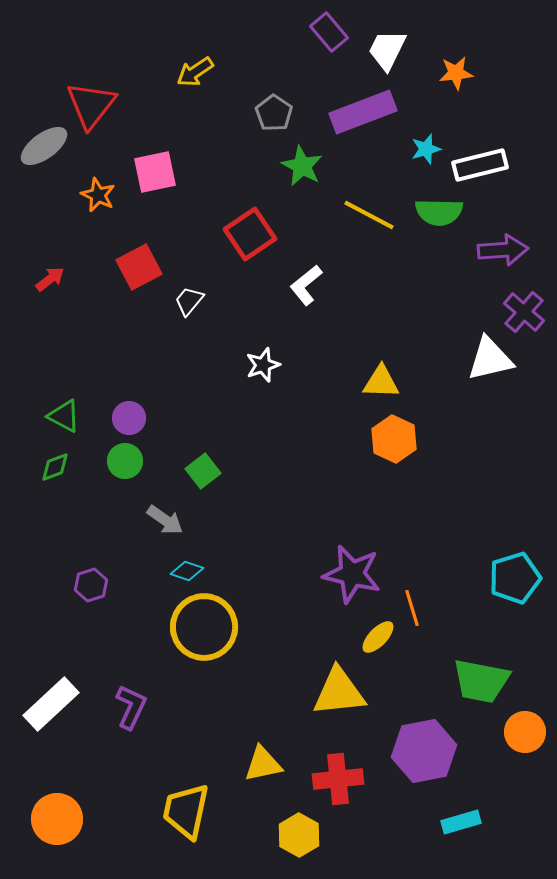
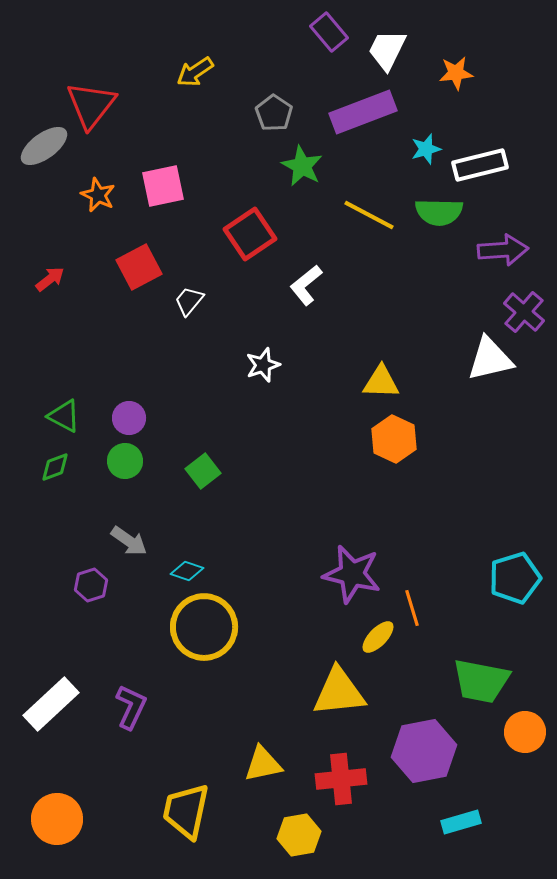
pink square at (155, 172): moved 8 px right, 14 px down
gray arrow at (165, 520): moved 36 px left, 21 px down
red cross at (338, 779): moved 3 px right
yellow hexagon at (299, 835): rotated 21 degrees clockwise
